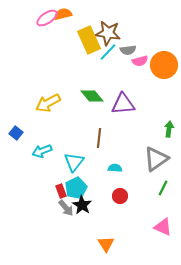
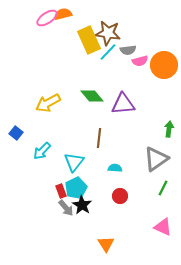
cyan arrow: rotated 24 degrees counterclockwise
